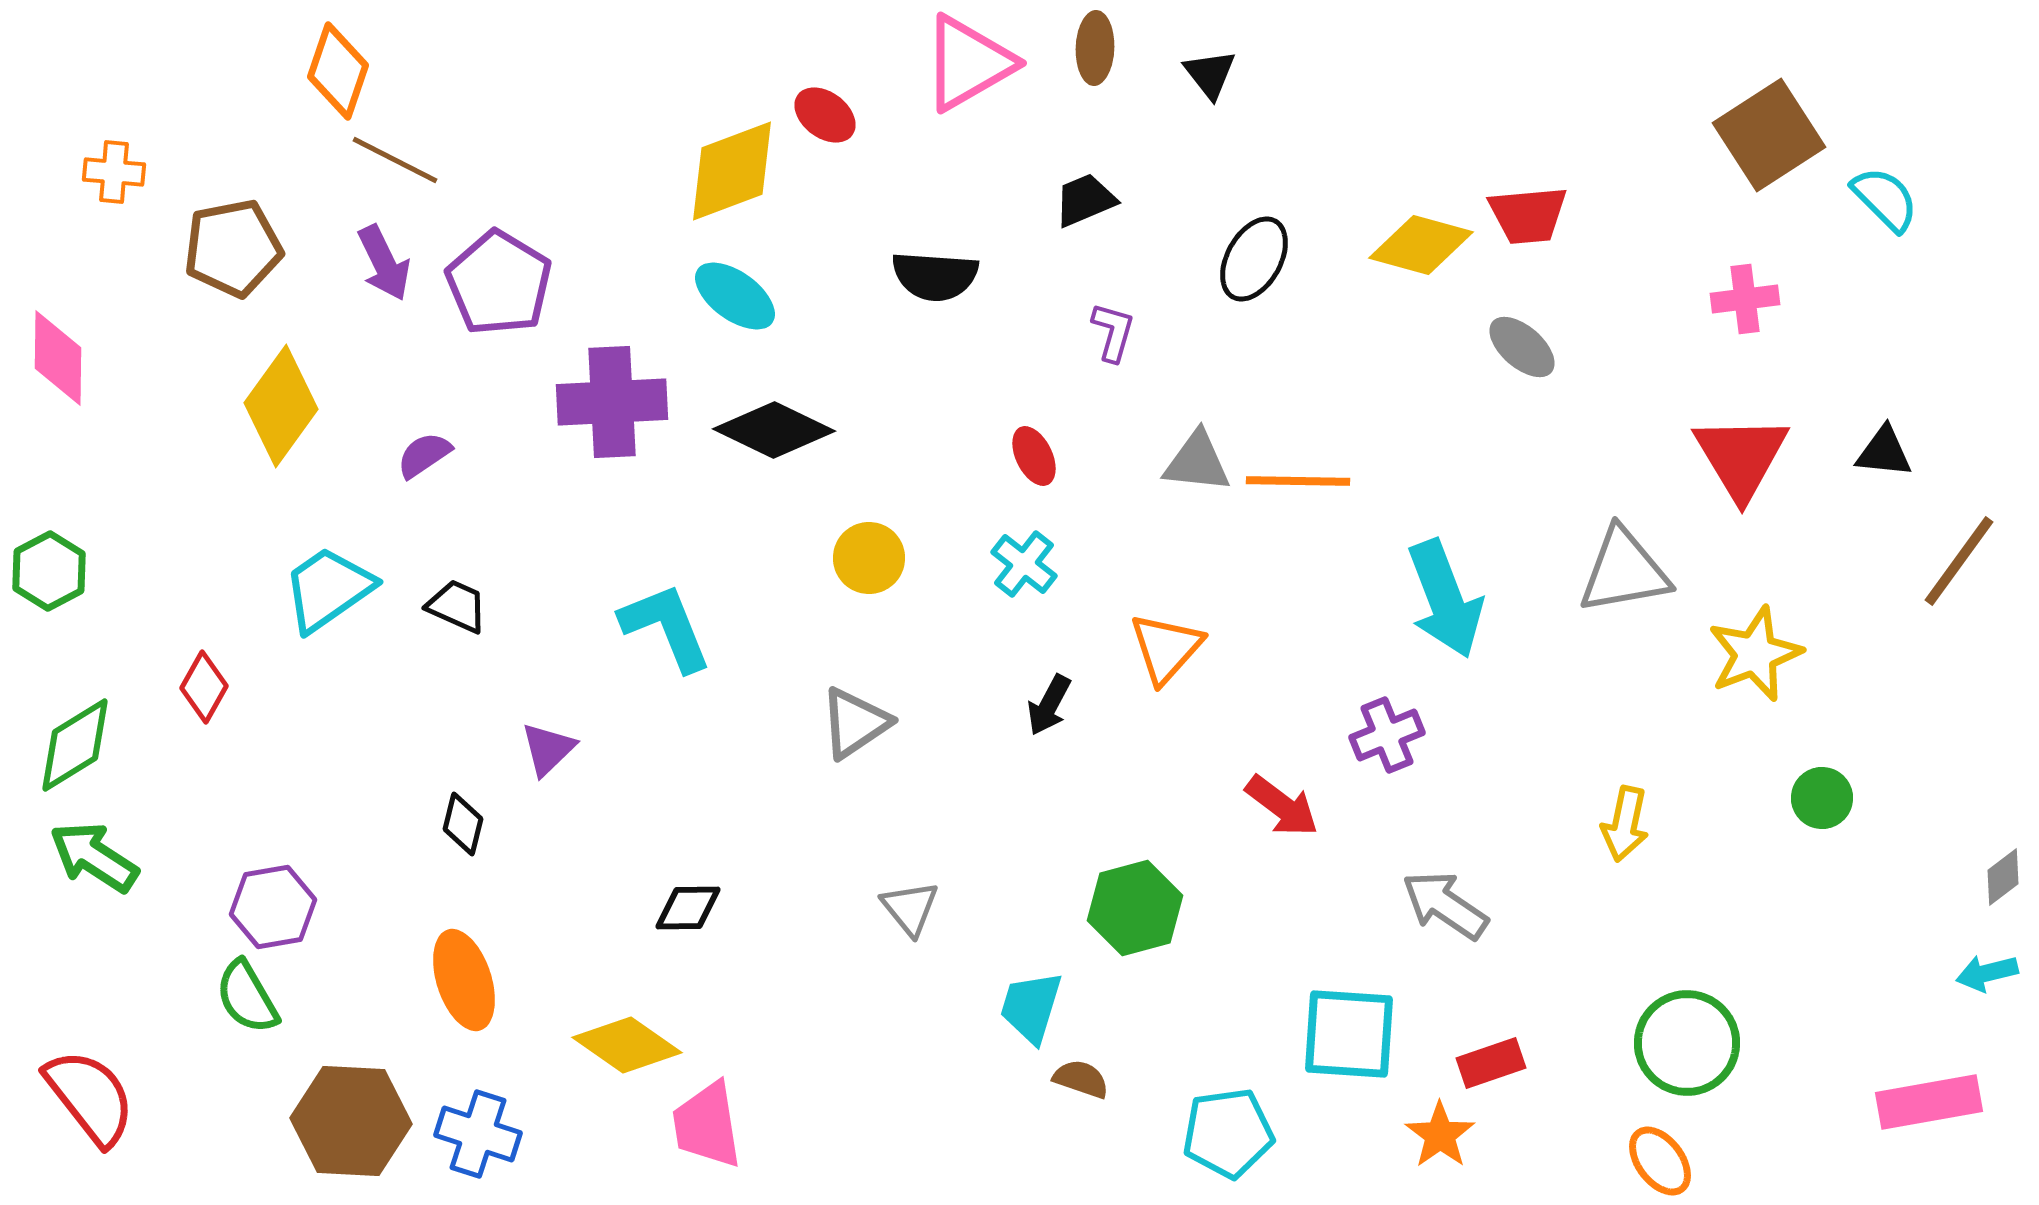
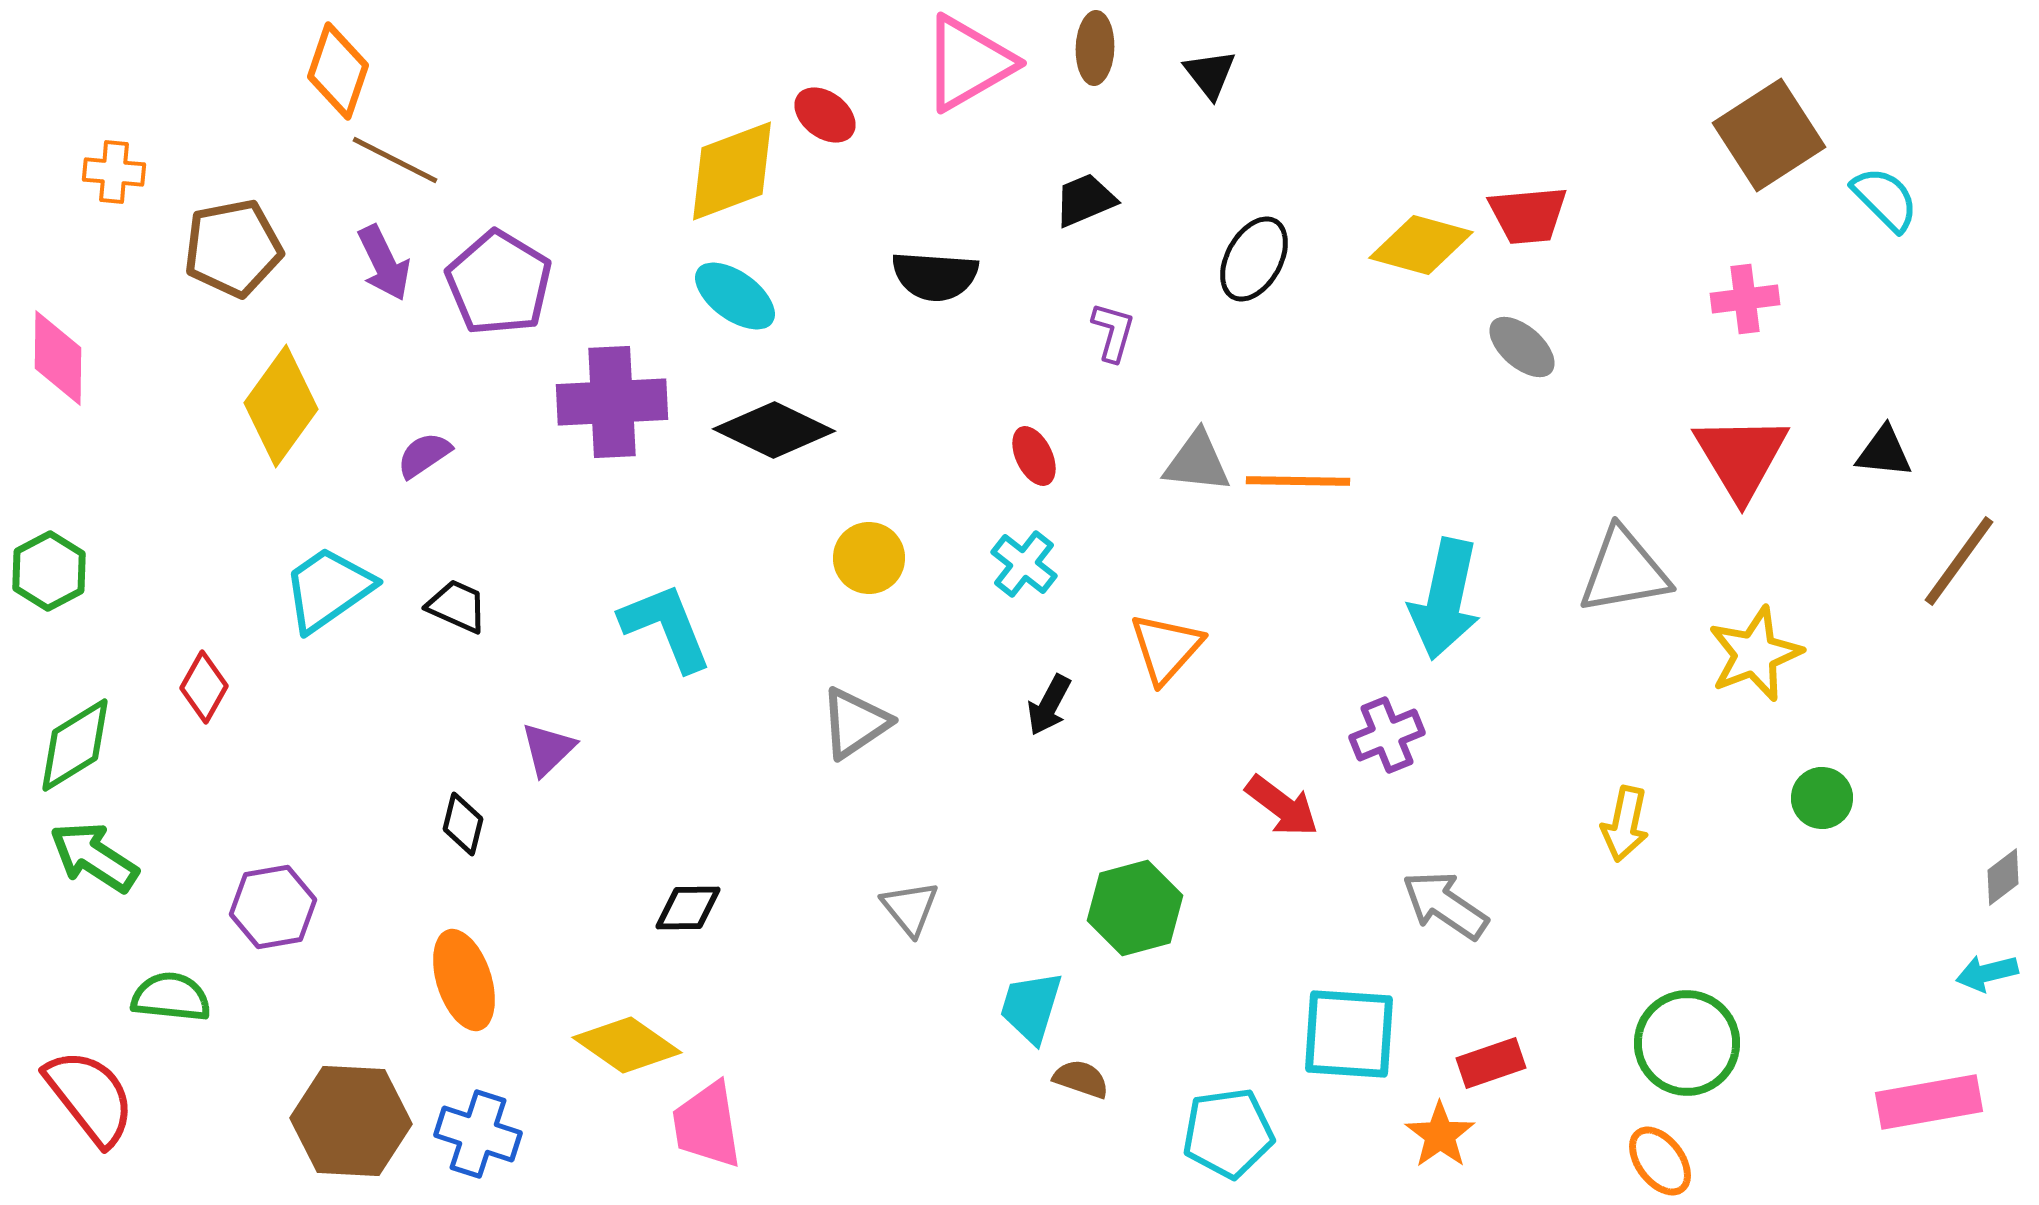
cyan arrow at (1445, 599): rotated 33 degrees clockwise
green semicircle at (247, 997): moved 76 px left; rotated 126 degrees clockwise
